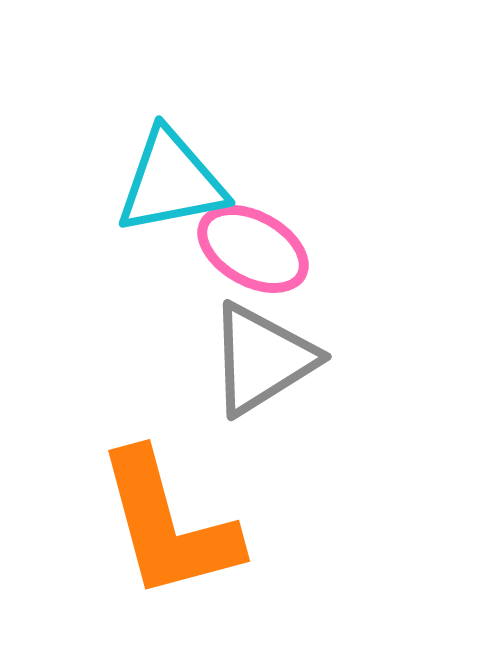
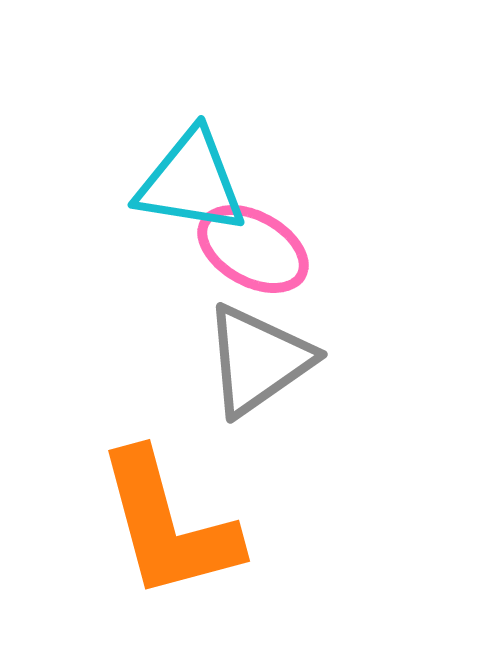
cyan triangle: moved 20 px right; rotated 20 degrees clockwise
gray triangle: moved 4 px left, 1 px down; rotated 3 degrees counterclockwise
